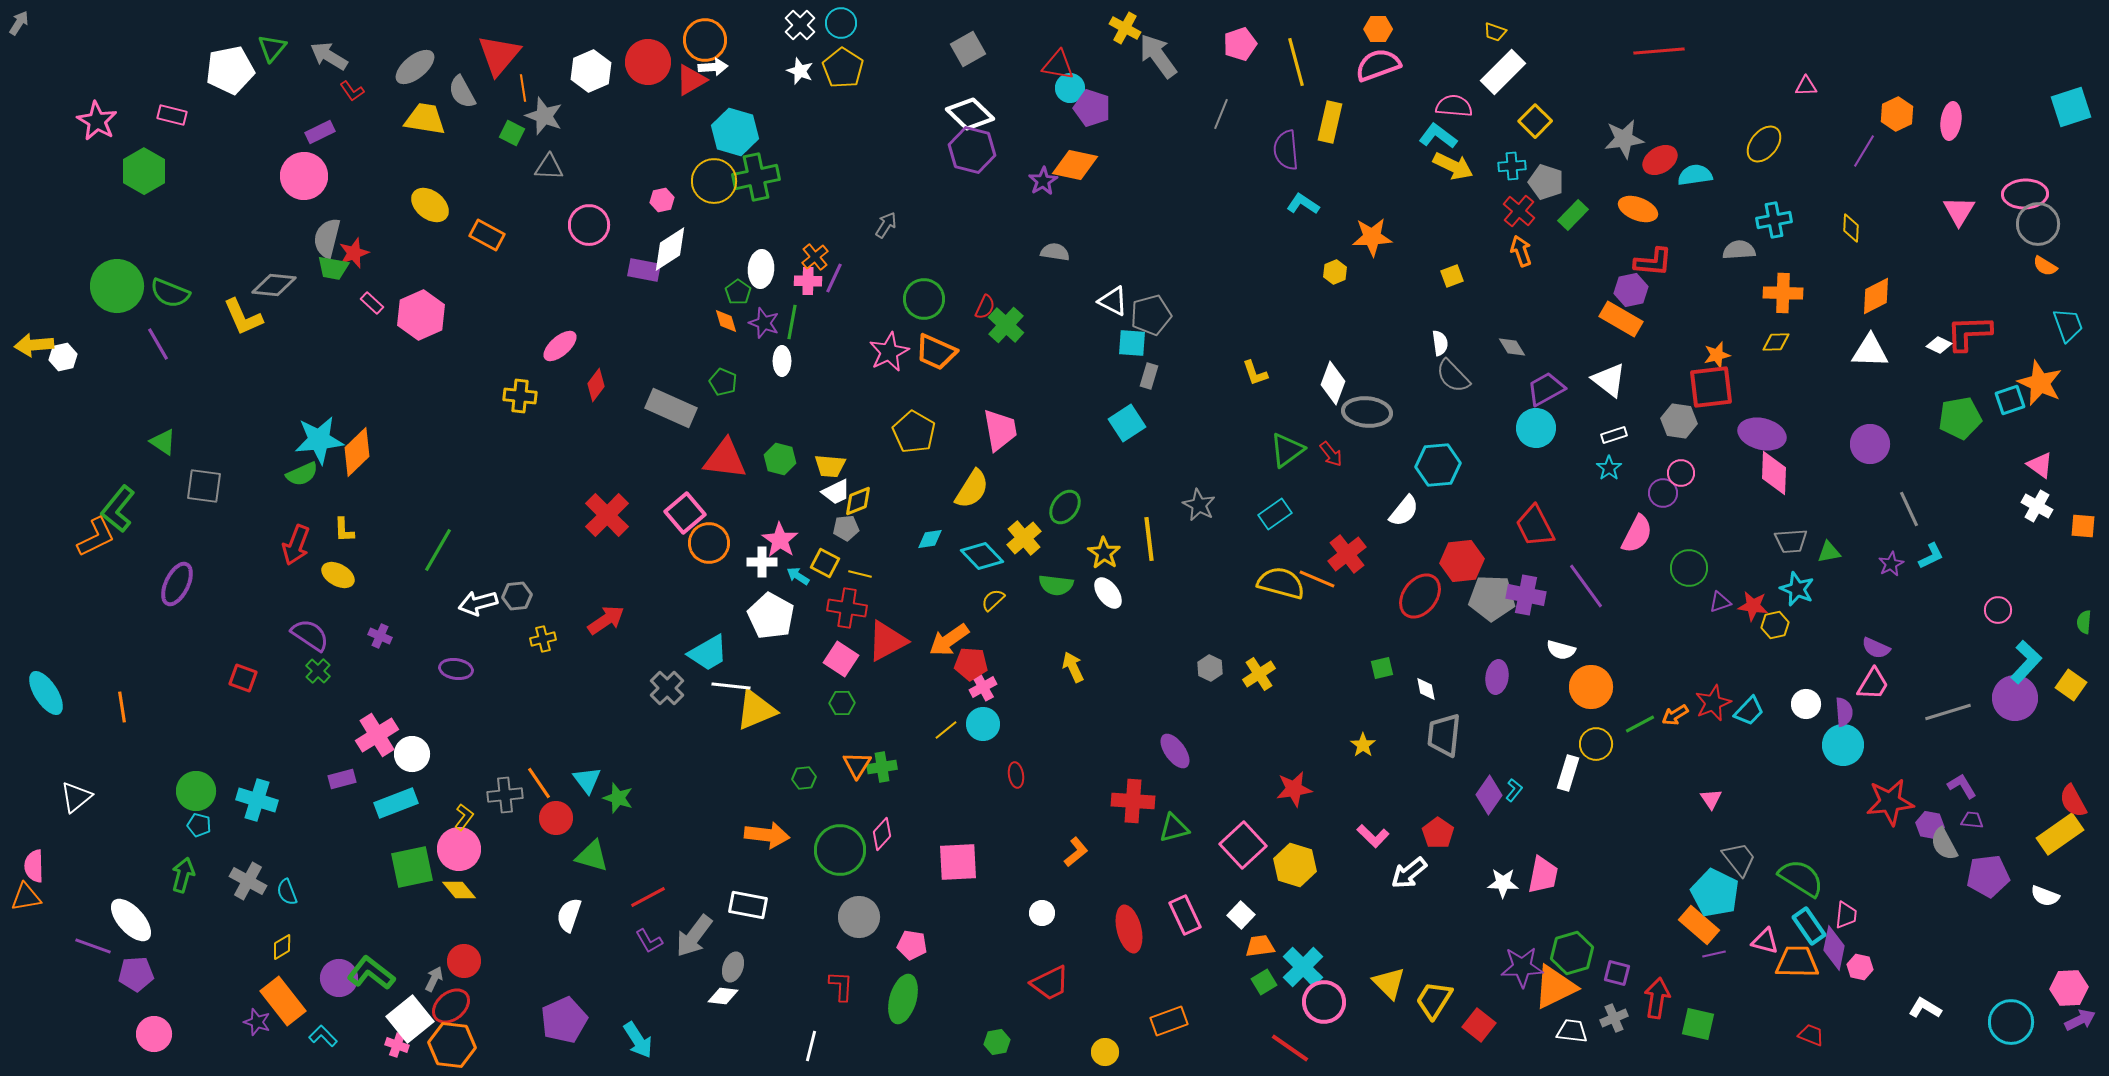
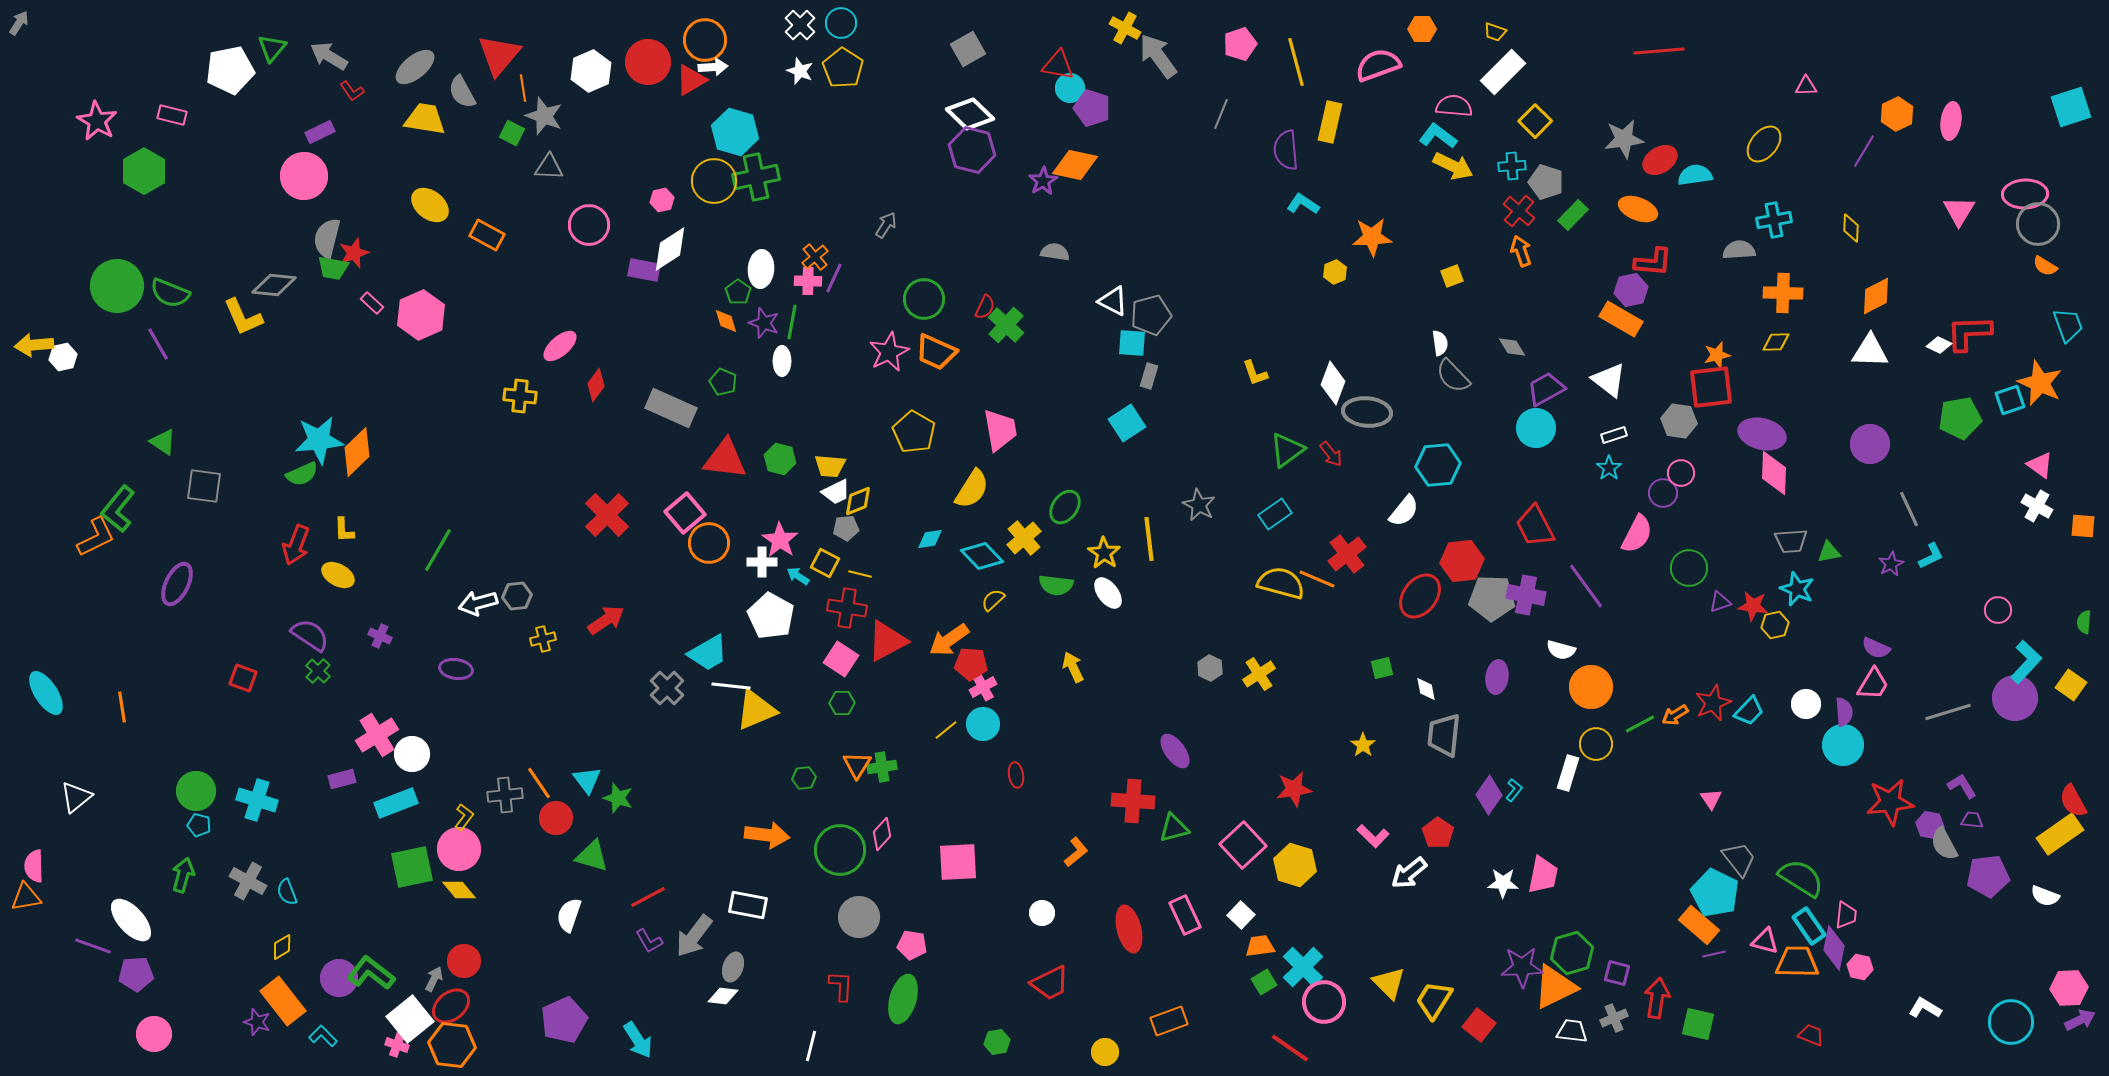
orange hexagon at (1378, 29): moved 44 px right
